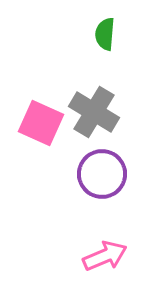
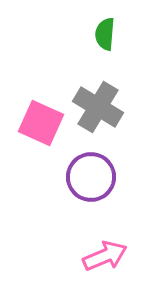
gray cross: moved 4 px right, 5 px up
purple circle: moved 11 px left, 3 px down
